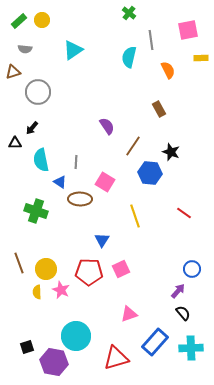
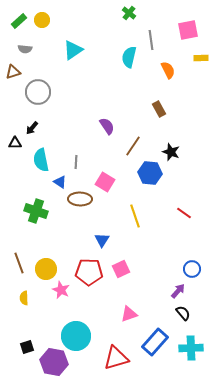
yellow semicircle at (37, 292): moved 13 px left, 6 px down
